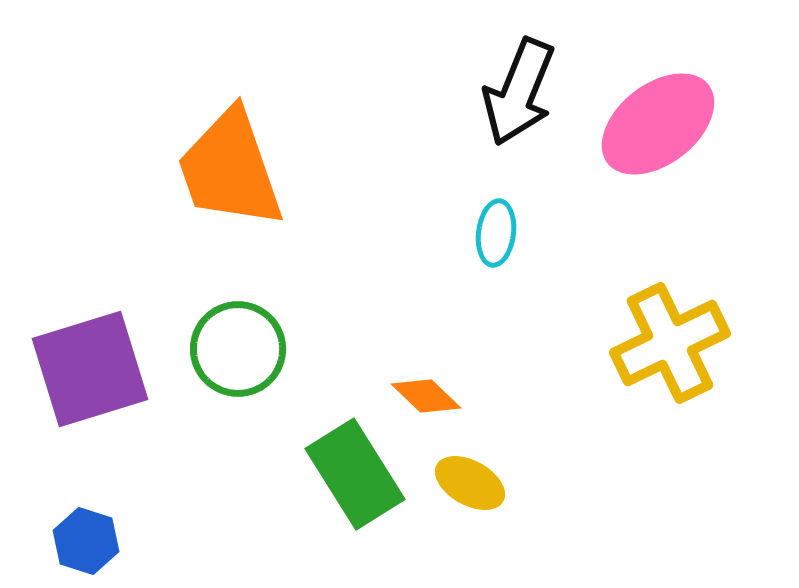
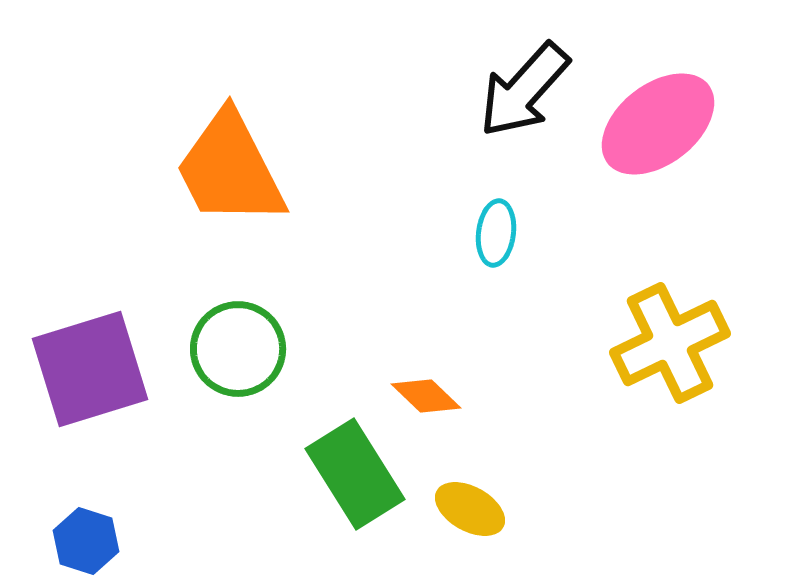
black arrow: moved 5 px right, 2 px up; rotated 20 degrees clockwise
orange trapezoid: rotated 8 degrees counterclockwise
yellow ellipse: moved 26 px down
